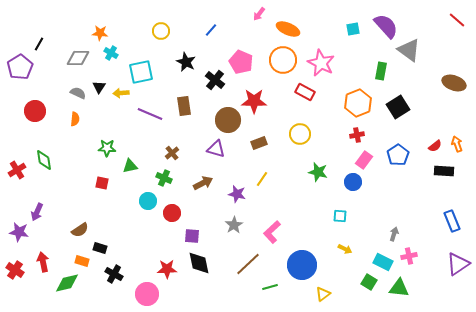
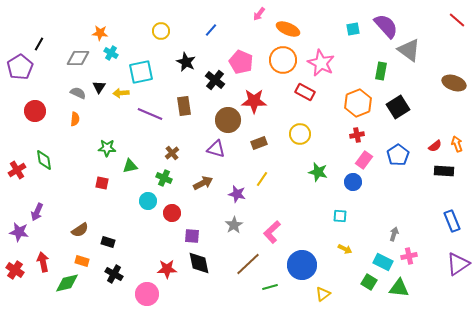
black rectangle at (100, 248): moved 8 px right, 6 px up
